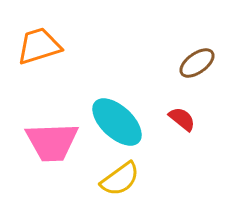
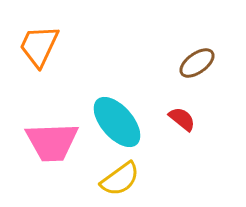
orange trapezoid: rotated 48 degrees counterclockwise
cyan ellipse: rotated 6 degrees clockwise
